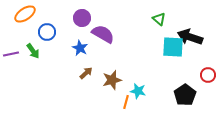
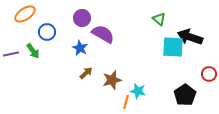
red circle: moved 1 px right, 1 px up
